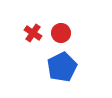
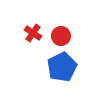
red circle: moved 3 px down
